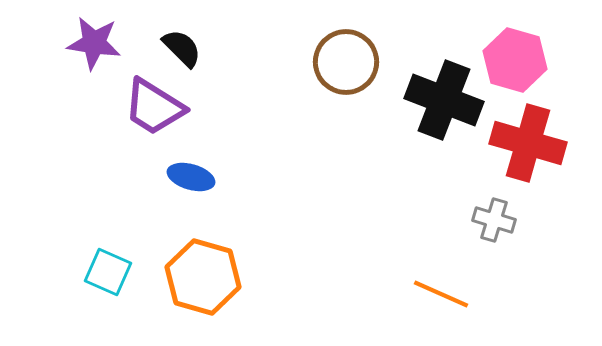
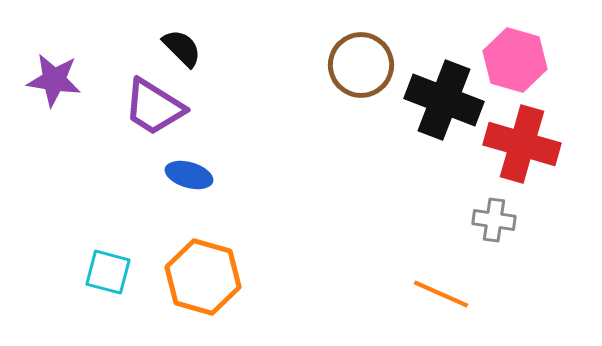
purple star: moved 40 px left, 37 px down
brown circle: moved 15 px right, 3 px down
red cross: moved 6 px left, 1 px down
blue ellipse: moved 2 px left, 2 px up
gray cross: rotated 9 degrees counterclockwise
cyan square: rotated 9 degrees counterclockwise
